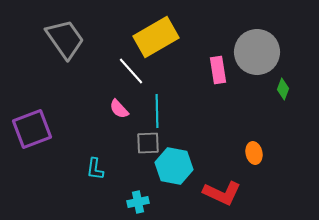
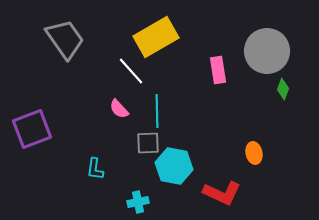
gray circle: moved 10 px right, 1 px up
